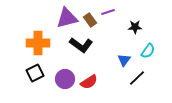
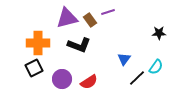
black star: moved 24 px right, 6 px down
black L-shape: moved 2 px left; rotated 15 degrees counterclockwise
cyan semicircle: moved 8 px right, 16 px down
blue triangle: moved 1 px up
black square: moved 1 px left, 5 px up
purple circle: moved 3 px left
